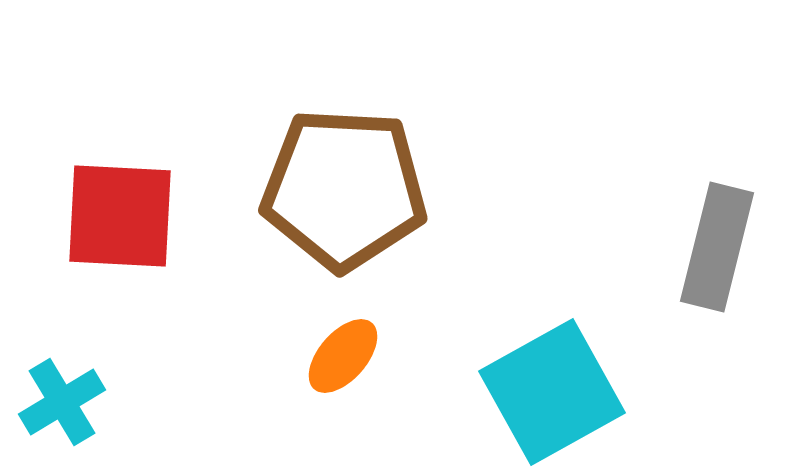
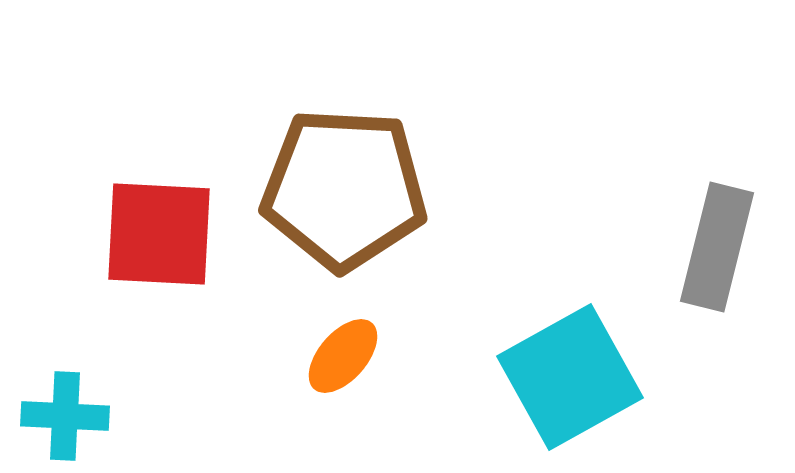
red square: moved 39 px right, 18 px down
cyan square: moved 18 px right, 15 px up
cyan cross: moved 3 px right, 14 px down; rotated 34 degrees clockwise
